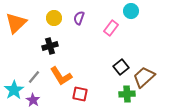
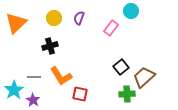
gray line: rotated 48 degrees clockwise
